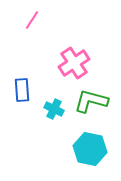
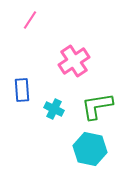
pink line: moved 2 px left
pink cross: moved 2 px up
green L-shape: moved 6 px right, 5 px down; rotated 24 degrees counterclockwise
